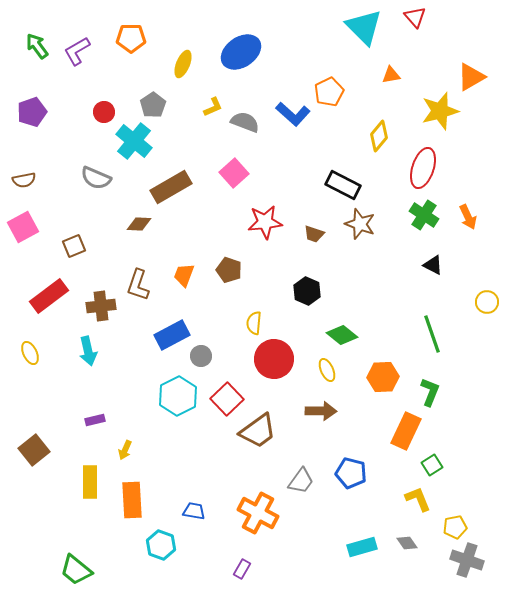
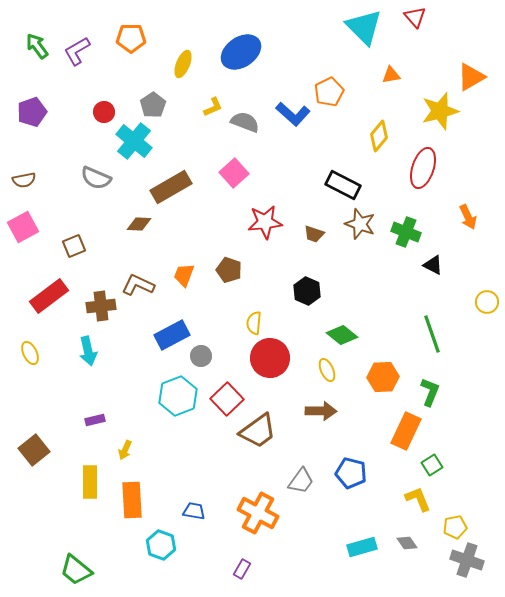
green cross at (424, 215): moved 18 px left, 17 px down; rotated 12 degrees counterclockwise
brown L-shape at (138, 285): rotated 96 degrees clockwise
red circle at (274, 359): moved 4 px left, 1 px up
cyan hexagon at (178, 396): rotated 6 degrees clockwise
